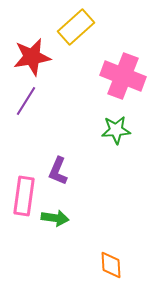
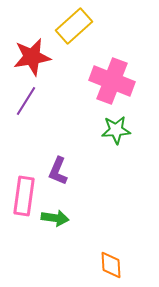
yellow rectangle: moved 2 px left, 1 px up
pink cross: moved 11 px left, 5 px down
